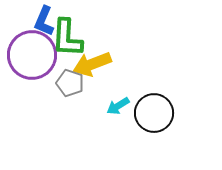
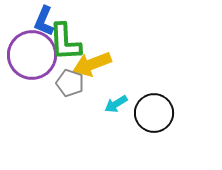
green L-shape: moved 2 px left, 4 px down; rotated 6 degrees counterclockwise
cyan arrow: moved 2 px left, 2 px up
